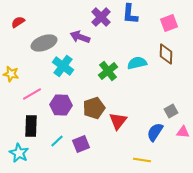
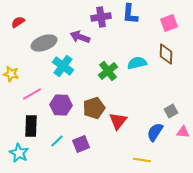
purple cross: rotated 36 degrees clockwise
